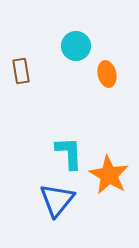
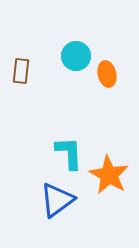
cyan circle: moved 10 px down
brown rectangle: rotated 15 degrees clockwise
blue triangle: rotated 15 degrees clockwise
